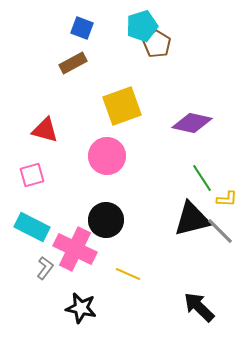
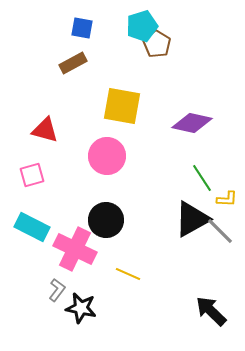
blue square: rotated 10 degrees counterclockwise
yellow square: rotated 30 degrees clockwise
black triangle: rotated 15 degrees counterclockwise
gray L-shape: moved 12 px right, 22 px down
black arrow: moved 12 px right, 4 px down
